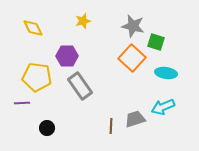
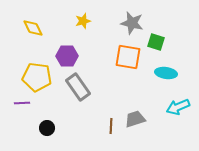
gray star: moved 1 px left, 3 px up
orange square: moved 4 px left, 1 px up; rotated 32 degrees counterclockwise
gray rectangle: moved 2 px left, 1 px down
cyan arrow: moved 15 px right
